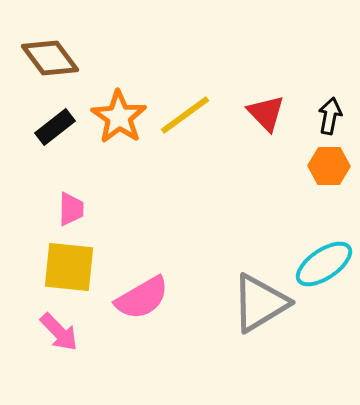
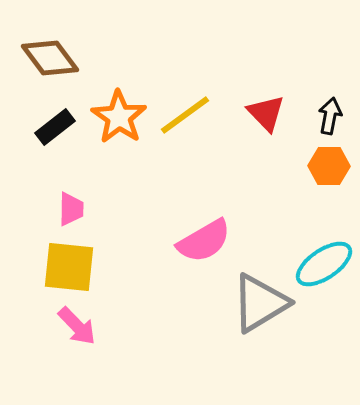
pink semicircle: moved 62 px right, 57 px up
pink arrow: moved 18 px right, 6 px up
